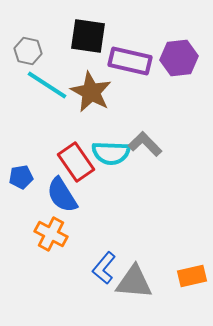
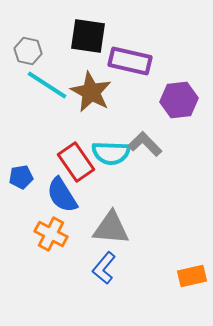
purple hexagon: moved 42 px down
gray triangle: moved 23 px left, 54 px up
